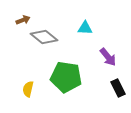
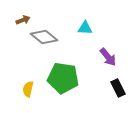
green pentagon: moved 3 px left, 1 px down
